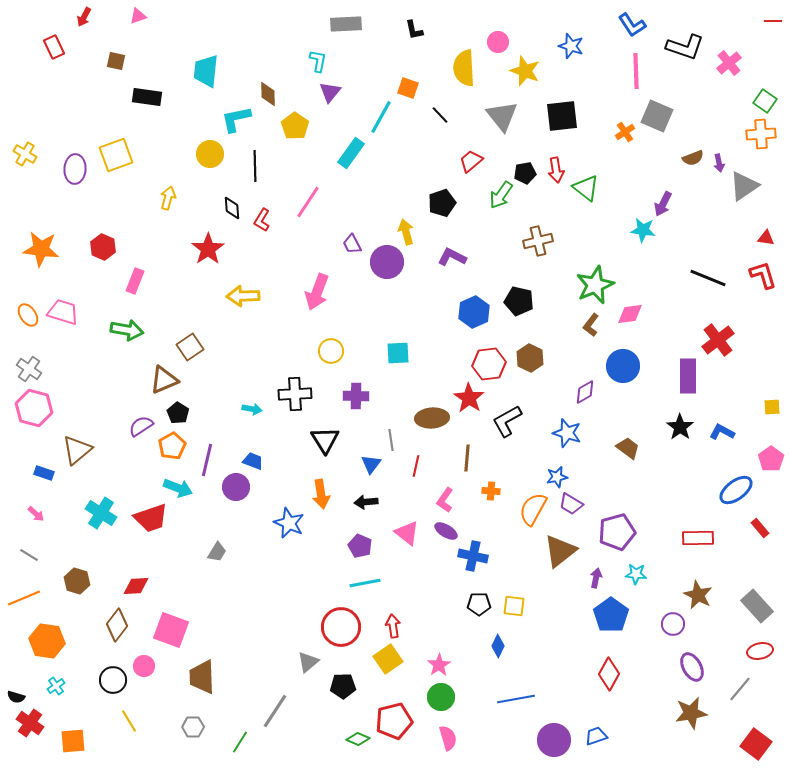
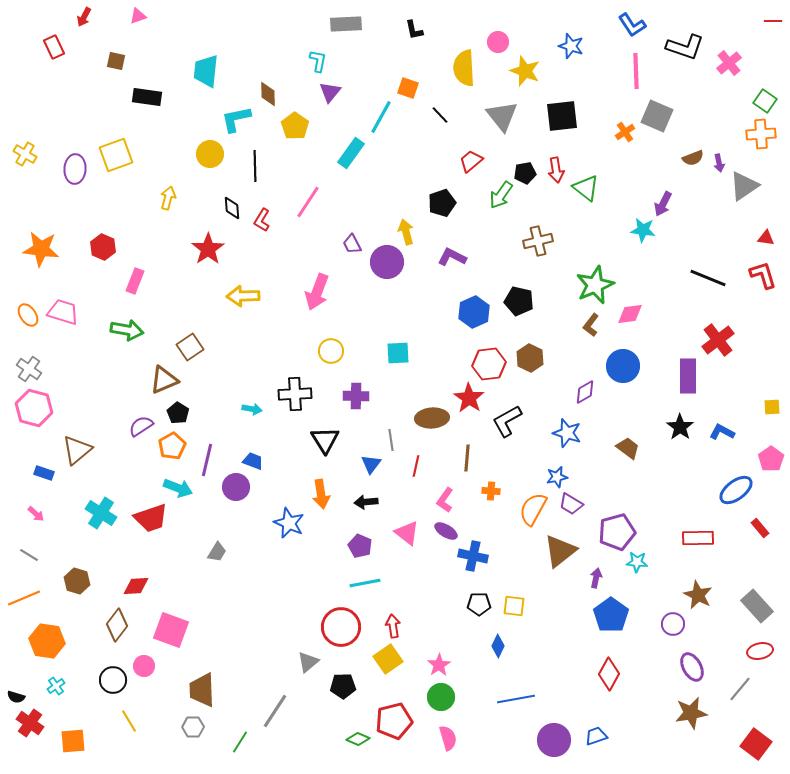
cyan star at (636, 574): moved 1 px right, 12 px up
brown trapezoid at (202, 677): moved 13 px down
